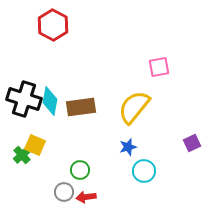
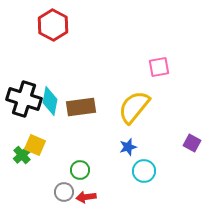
purple square: rotated 36 degrees counterclockwise
